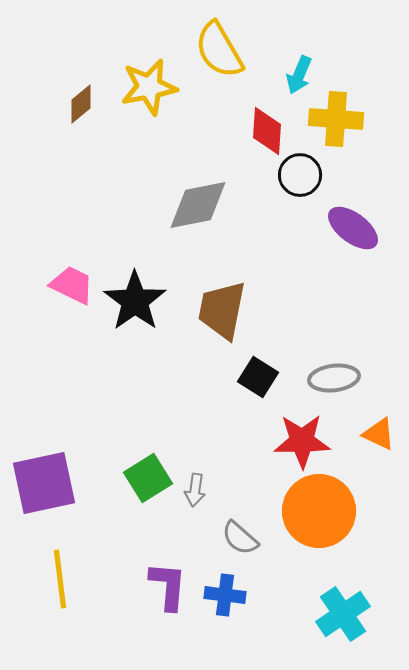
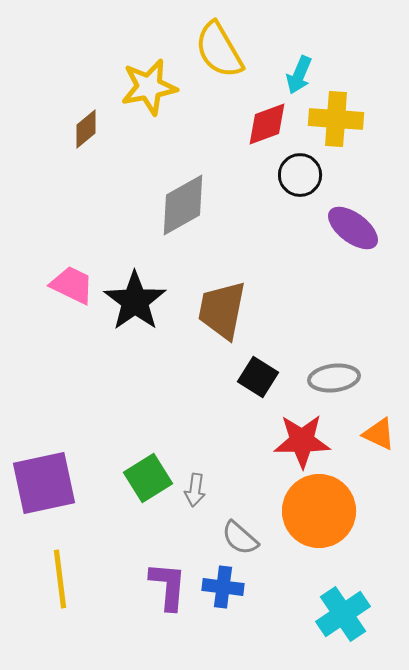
brown diamond: moved 5 px right, 25 px down
red diamond: moved 7 px up; rotated 66 degrees clockwise
gray diamond: moved 15 px left; rotated 18 degrees counterclockwise
blue cross: moved 2 px left, 8 px up
